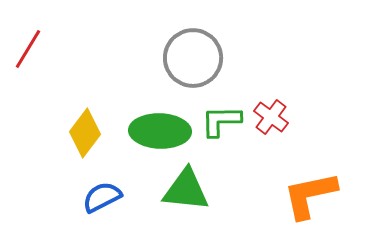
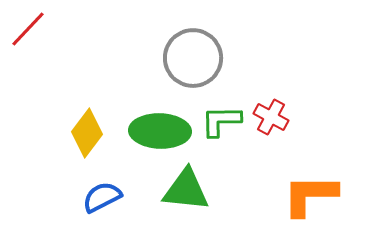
red line: moved 20 px up; rotated 12 degrees clockwise
red cross: rotated 8 degrees counterclockwise
yellow diamond: moved 2 px right
orange L-shape: rotated 12 degrees clockwise
